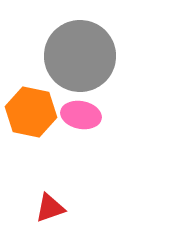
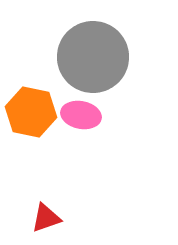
gray circle: moved 13 px right, 1 px down
red triangle: moved 4 px left, 10 px down
